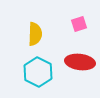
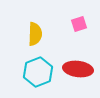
red ellipse: moved 2 px left, 7 px down
cyan hexagon: rotated 12 degrees clockwise
